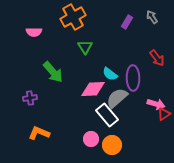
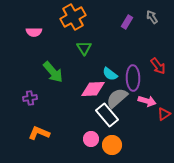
green triangle: moved 1 px left, 1 px down
red arrow: moved 1 px right, 8 px down
pink arrow: moved 9 px left, 3 px up
